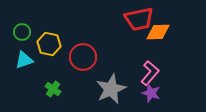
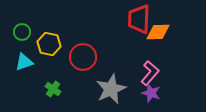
red trapezoid: rotated 104 degrees clockwise
cyan triangle: moved 2 px down
